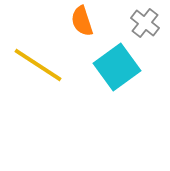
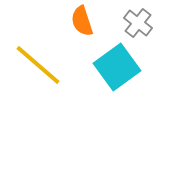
gray cross: moved 7 px left
yellow line: rotated 8 degrees clockwise
